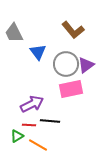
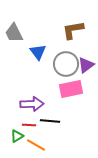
brown L-shape: rotated 120 degrees clockwise
purple arrow: rotated 25 degrees clockwise
orange line: moved 2 px left
